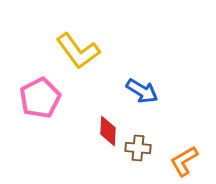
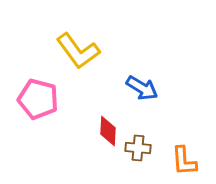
blue arrow: moved 3 px up
pink pentagon: moved 2 px left, 1 px down; rotated 30 degrees counterclockwise
orange L-shape: rotated 64 degrees counterclockwise
